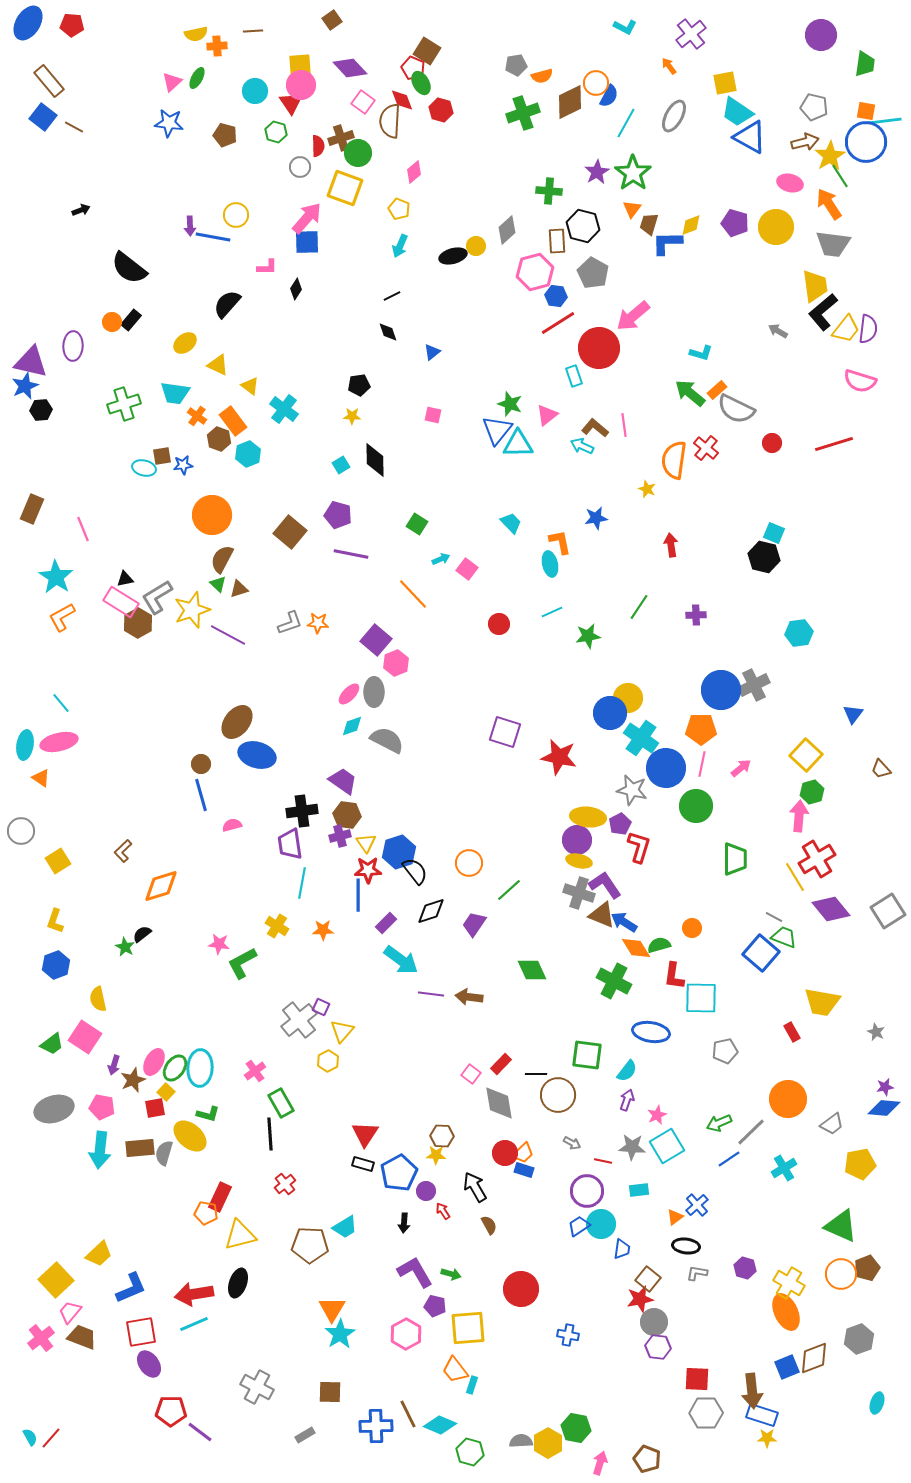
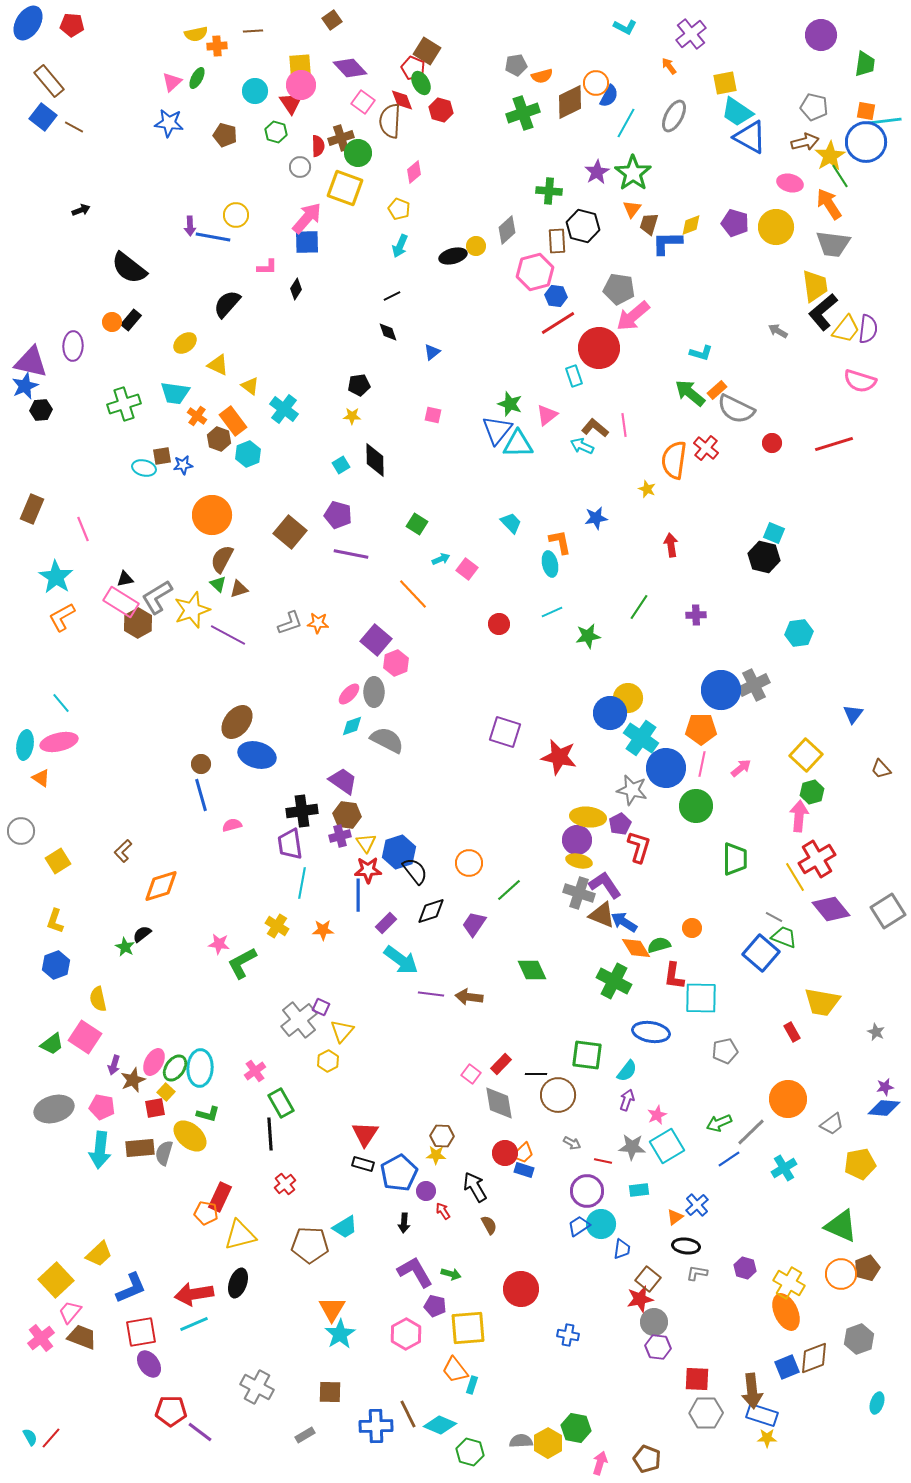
gray pentagon at (593, 273): moved 26 px right, 16 px down; rotated 20 degrees counterclockwise
